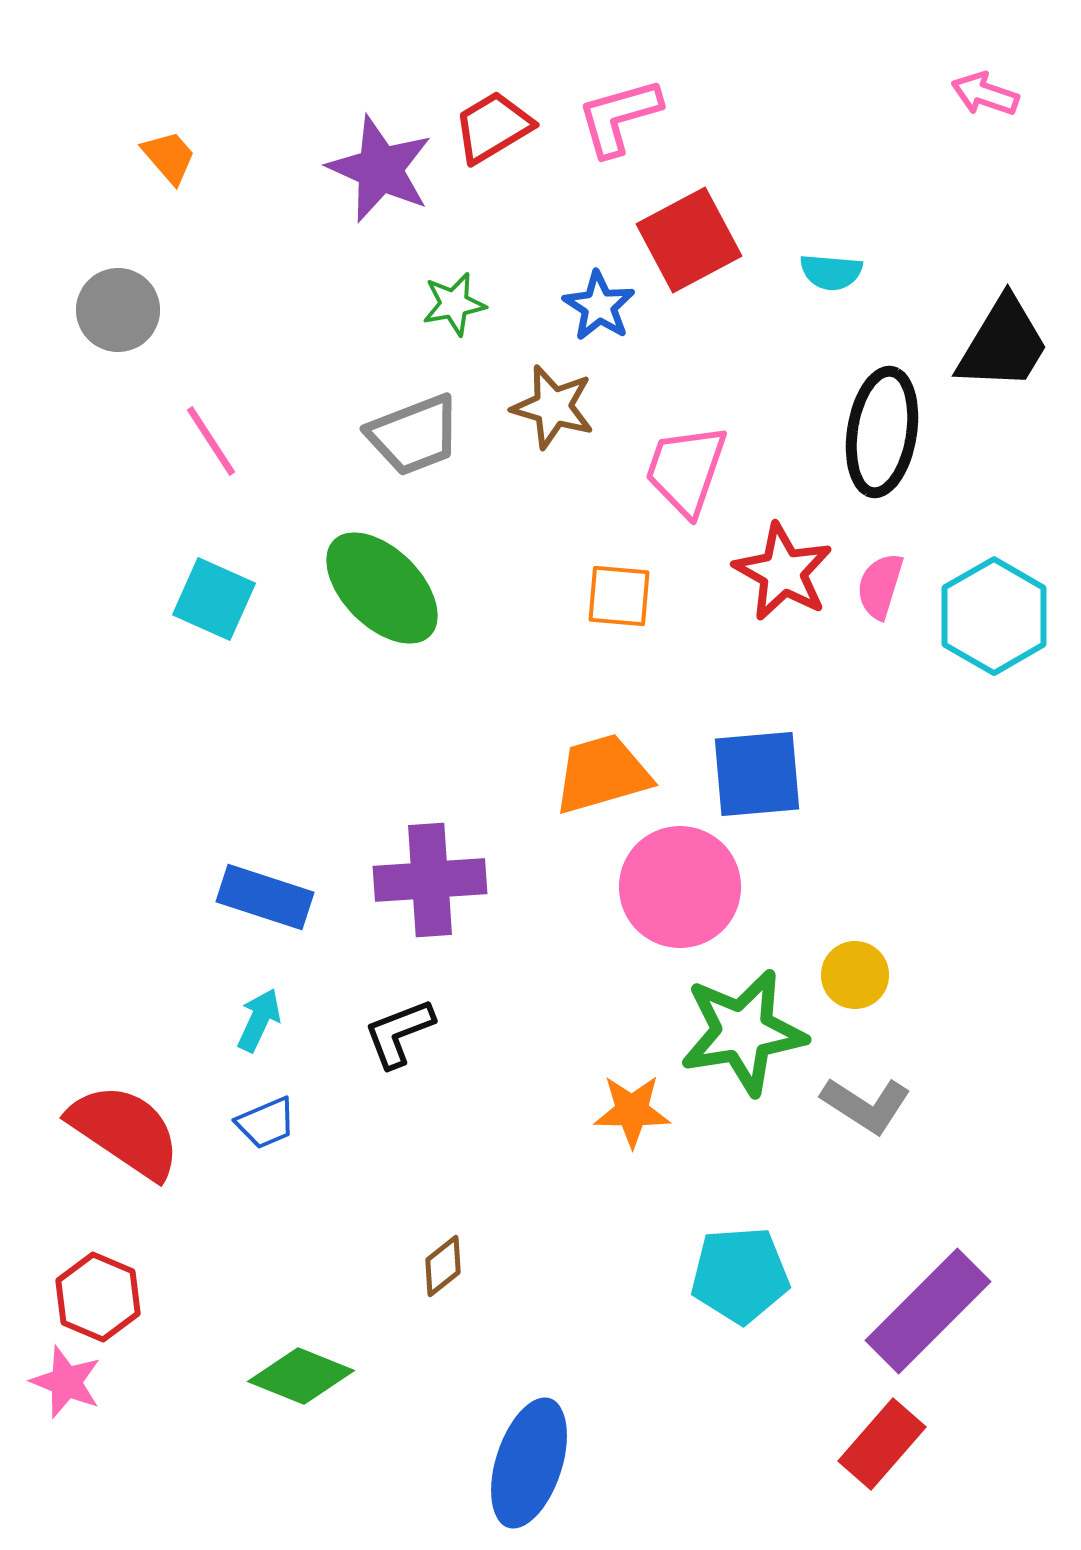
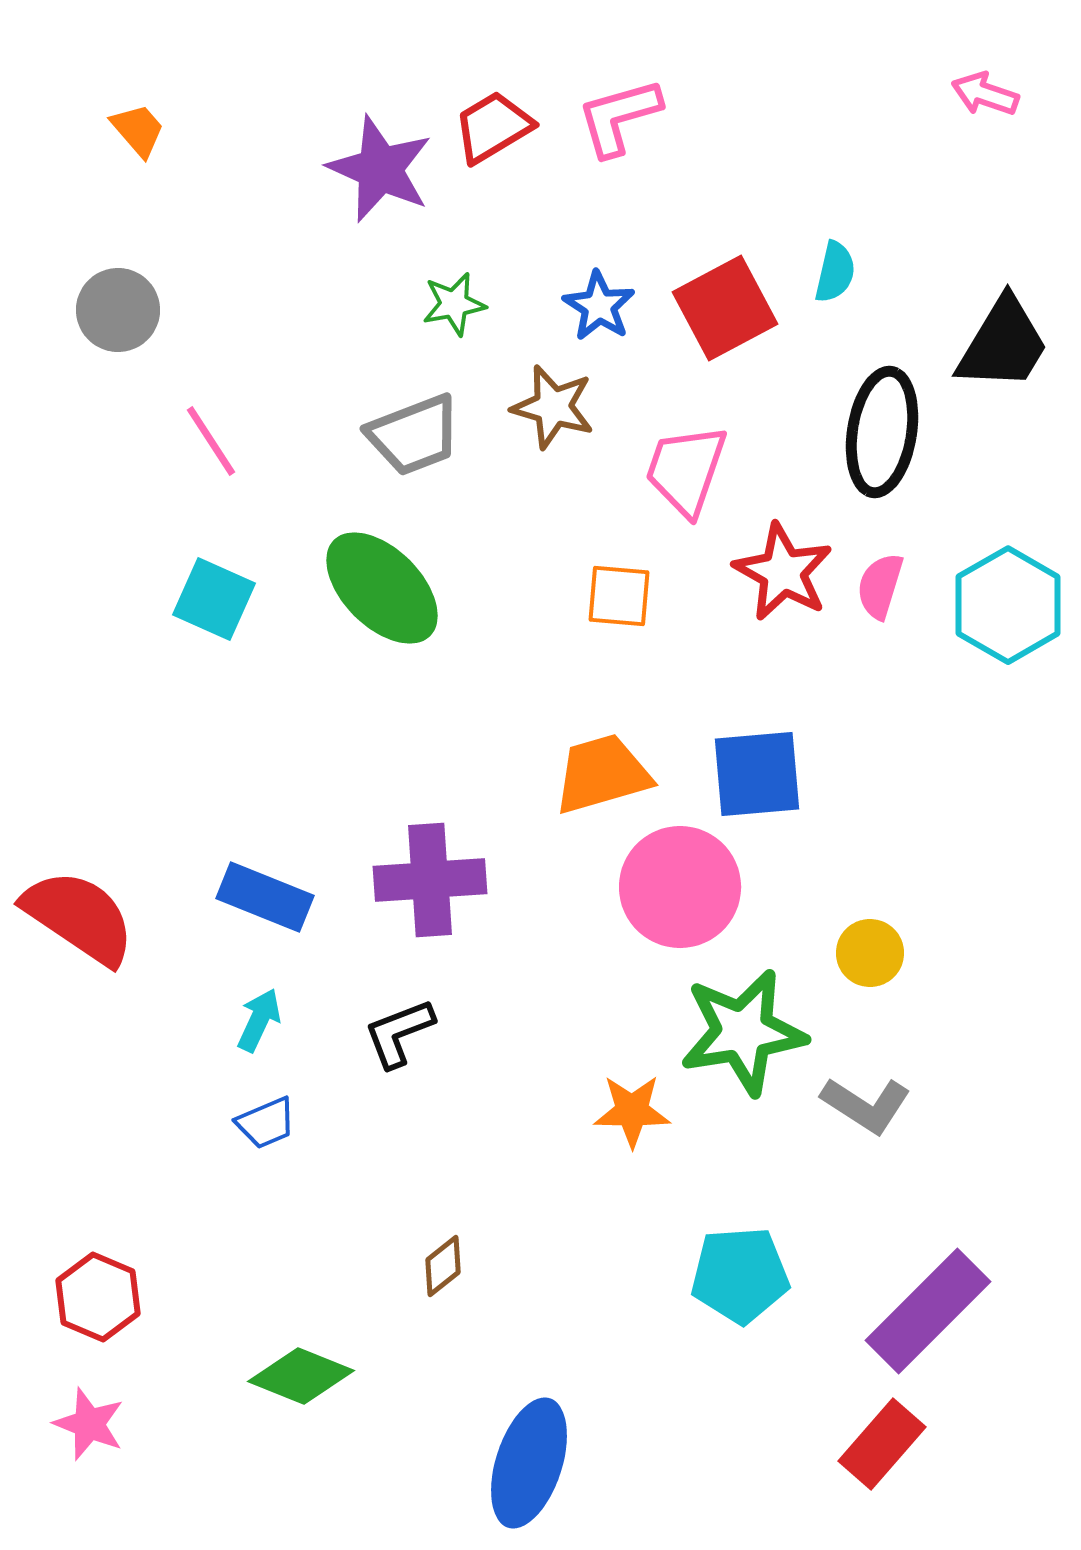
orange trapezoid at (169, 157): moved 31 px left, 27 px up
red square at (689, 240): moved 36 px right, 68 px down
cyan semicircle at (831, 272): moved 4 px right; rotated 82 degrees counterclockwise
cyan hexagon at (994, 616): moved 14 px right, 11 px up
blue rectangle at (265, 897): rotated 4 degrees clockwise
yellow circle at (855, 975): moved 15 px right, 22 px up
red semicircle at (125, 1131): moved 46 px left, 214 px up
pink star at (66, 1382): moved 23 px right, 42 px down
